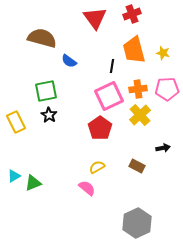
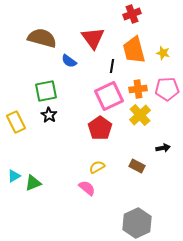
red triangle: moved 2 px left, 20 px down
